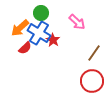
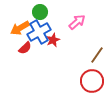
green circle: moved 1 px left, 1 px up
pink arrow: rotated 84 degrees counterclockwise
orange arrow: rotated 12 degrees clockwise
blue cross: moved 1 px up; rotated 30 degrees clockwise
red star: rotated 16 degrees clockwise
brown line: moved 3 px right, 2 px down
